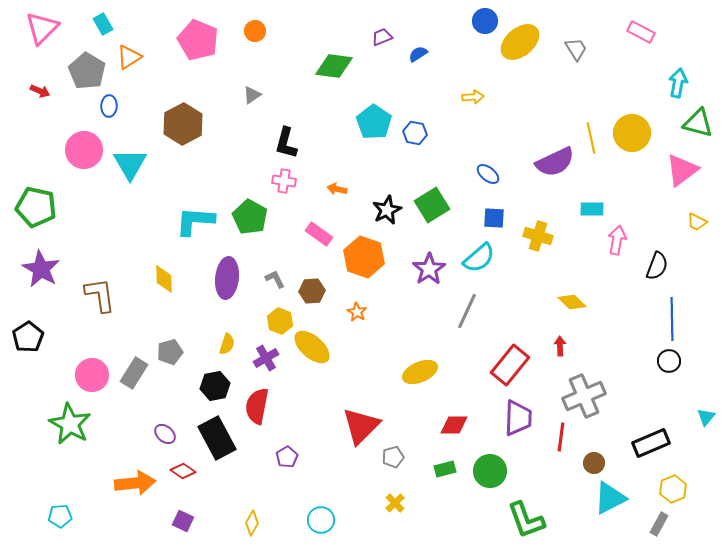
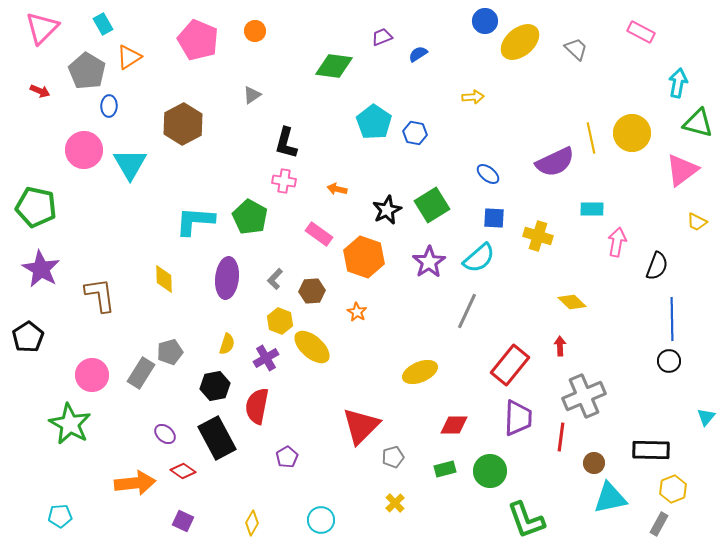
gray trapezoid at (576, 49): rotated 15 degrees counterclockwise
pink arrow at (617, 240): moved 2 px down
purple star at (429, 269): moved 7 px up
gray L-shape at (275, 279): rotated 110 degrees counterclockwise
gray rectangle at (134, 373): moved 7 px right
black rectangle at (651, 443): moved 7 px down; rotated 24 degrees clockwise
cyan triangle at (610, 498): rotated 15 degrees clockwise
